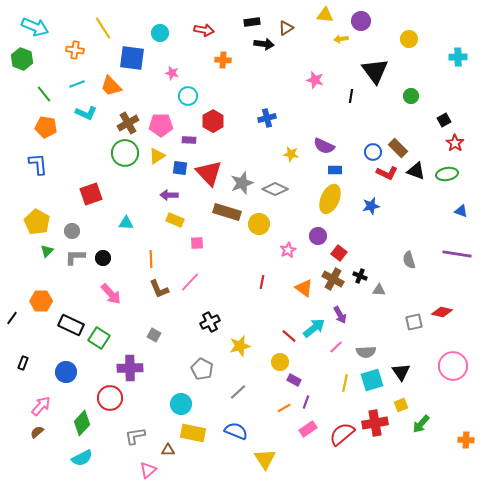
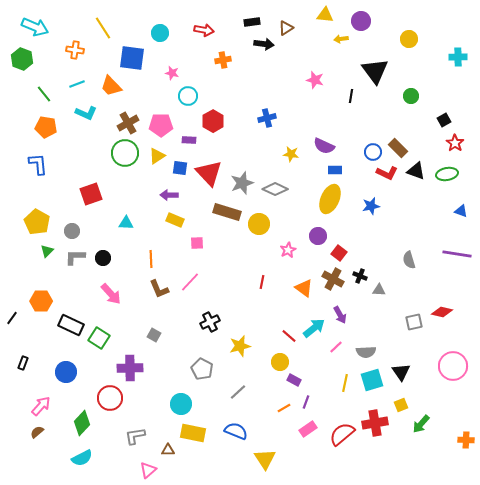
orange cross at (223, 60): rotated 14 degrees counterclockwise
